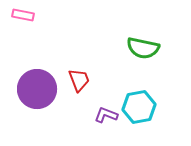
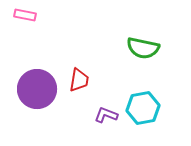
pink rectangle: moved 2 px right
red trapezoid: rotated 30 degrees clockwise
cyan hexagon: moved 4 px right, 1 px down
